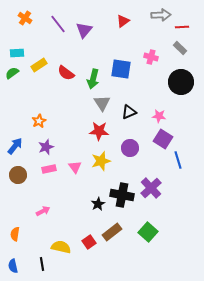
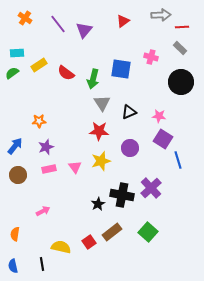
orange star: rotated 24 degrees clockwise
